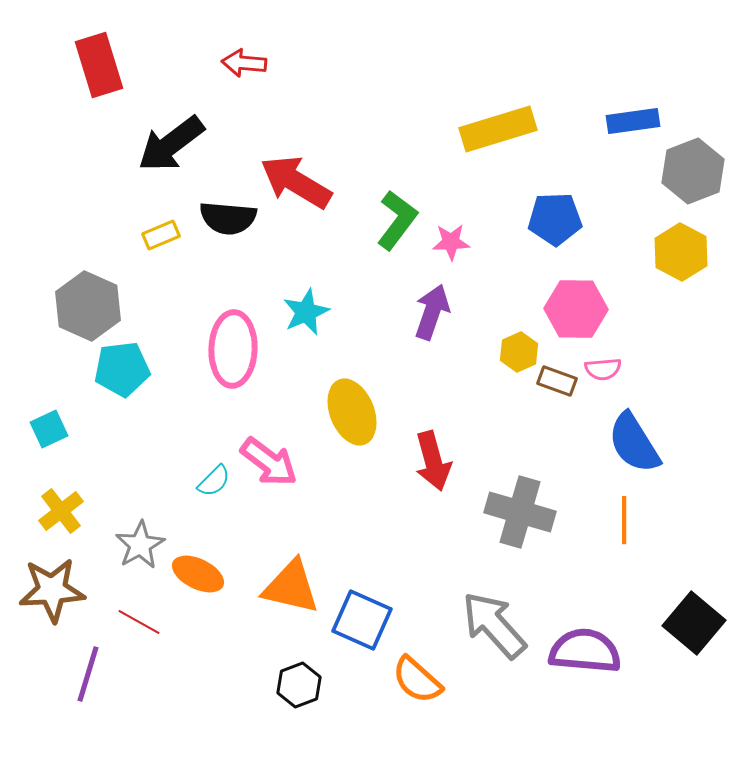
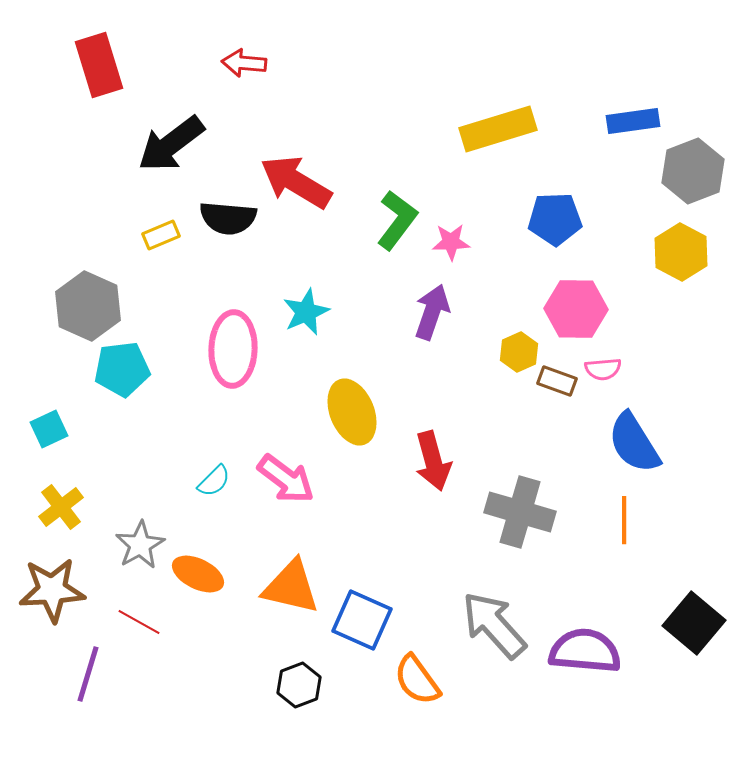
pink arrow at (269, 462): moved 17 px right, 17 px down
yellow cross at (61, 511): moved 4 px up
orange semicircle at (417, 680): rotated 12 degrees clockwise
